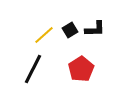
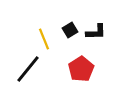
black L-shape: moved 1 px right, 3 px down
yellow line: moved 4 px down; rotated 70 degrees counterclockwise
black line: moved 5 px left; rotated 12 degrees clockwise
